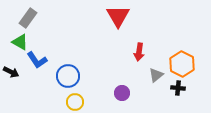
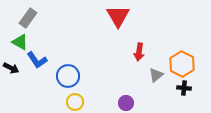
black arrow: moved 4 px up
black cross: moved 6 px right
purple circle: moved 4 px right, 10 px down
